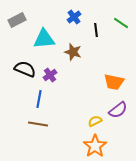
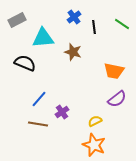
green line: moved 1 px right, 1 px down
black line: moved 2 px left, 3 px up
cyan triangle: moved 1 px left, 1 px up
black semicircle: moved 6 px up
purple cross: moved 12 px right, 37 px down
orange trapezoid: moved 11 px up
blue line: rotated 30 degrees clockwise
purple semicircle: moved 1 px left, 11 px up
orange star: moved 1 px left, 1 px up; rotated 15 degrees counterclockwise
